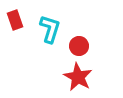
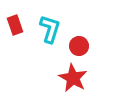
red rectangle: moved 5 px down
red star: moved 5 px left, 1 px down
